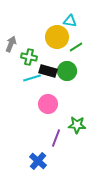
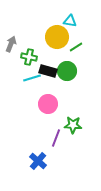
green star: moved 4 px left
